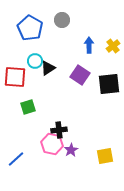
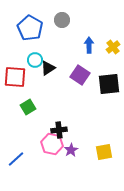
yellow cross: moved 1 px down
cyan circle: moved 1 px up
green square: rotated 14 degrees counterclockwise
yellow square: moved 1 px left, 4 px up
